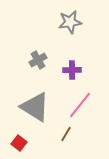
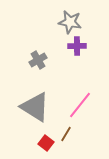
gray star: rotated 20 degrees clockwise
purple cross: moved 5 px right, 24 px up
red square: moved 27 px right
